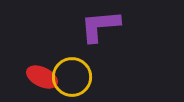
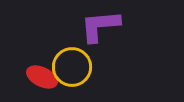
yellow circle: moved 10 px up
